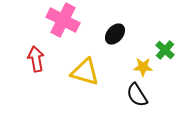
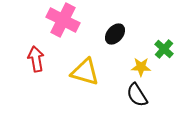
green cross: moved 1 px left, 1 px up
yellow star: moved 2 px left
